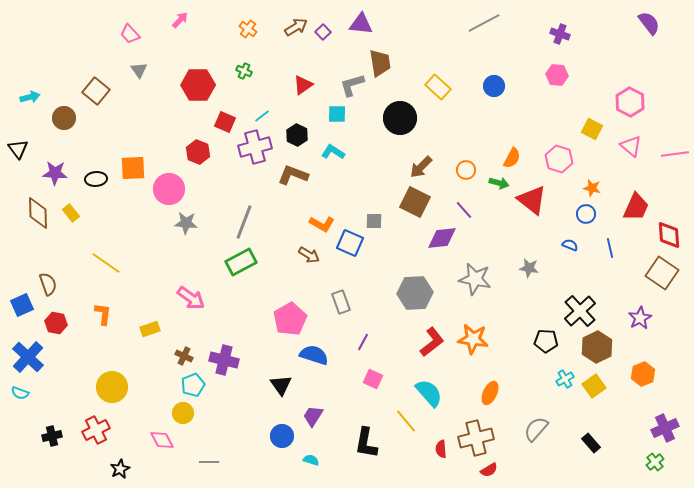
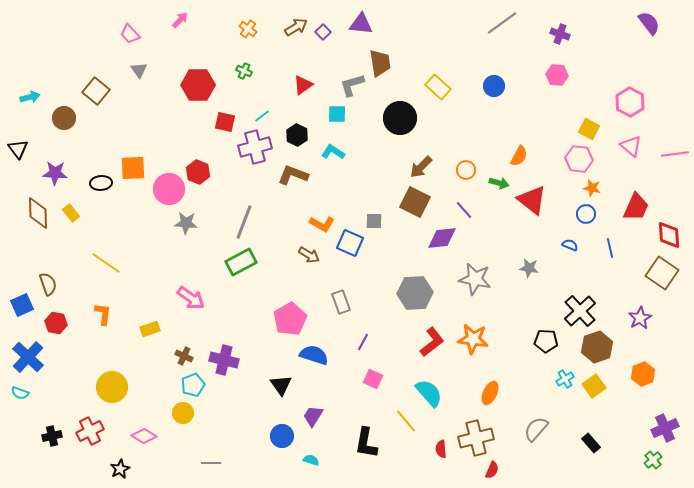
gray line at (484, 23): moved 18 px right; rotated 8 degrees counterclockwise
red square at (225, 122): rotated 10 degrees counterclockwise
yellow square at (592, 129): moved 3 px left
red hexagon at (198, 152): moved 20 px down
orange semicircle at (512, 158): moved 7 px right, 2 px up
pink hexagon at (559, 159): moved 20 px right; rotated 12 degrees counterclockwise
black ellipse at (96, 179): moved 5 px right, 4 px down
brown hexagon at (597, 347): rotated 8 degrees clockwise
red cross at (96, 430): moved 6 px left, 1 px down
pink diamond at (162, 440): moved 18 px left, 4 px up; rotated 30 degrees counterclockwise
gray line at (209, 462): moved 2 px right, 1 px down
green cross at (655, 462): moved 2 px left, 2 px up
red semicircle at (489, 470): moved 3 px right; rotated 36 degrees counterclockwise
